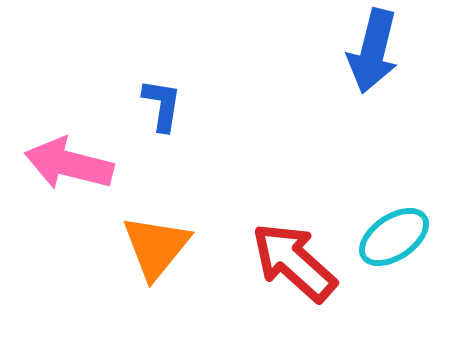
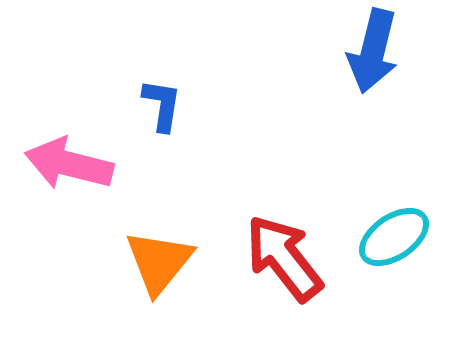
orange triangle: moved 3 px right, 15 px down
red arrow: moved 10 px left, 4 px up; rotated 10 degrees clockwise
